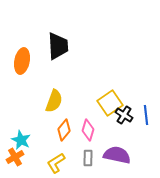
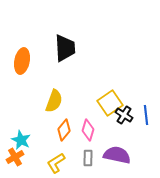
black trapezoid: moved 7 px right, 2 px down
